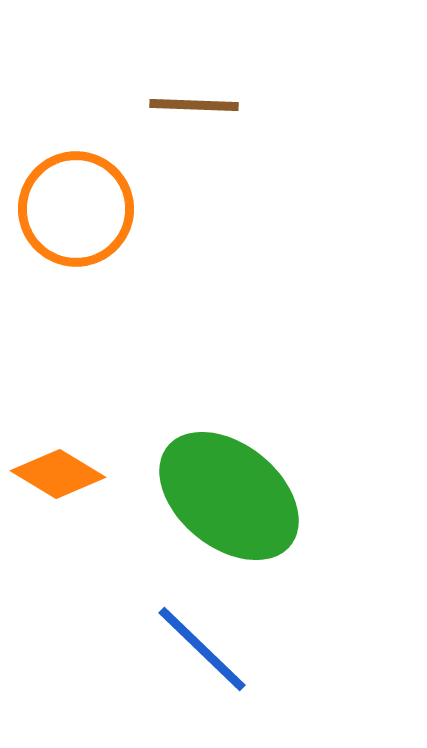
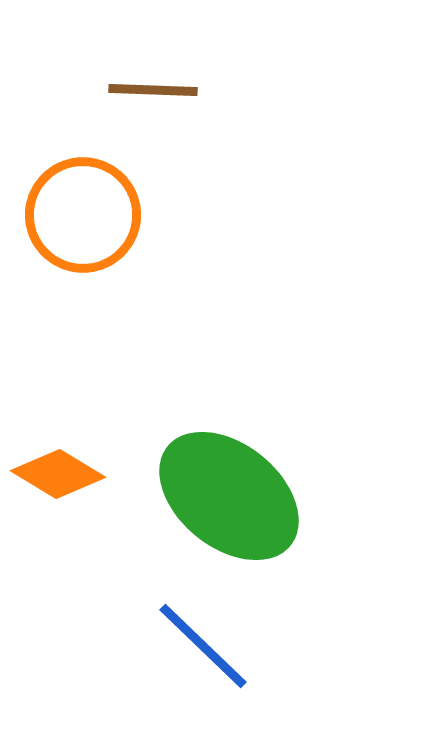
brown line: moved 41 px left, 15 px up
orange circle: moved 7 px right, 6 px down
blue line: moved 1 px right, 3 px up
